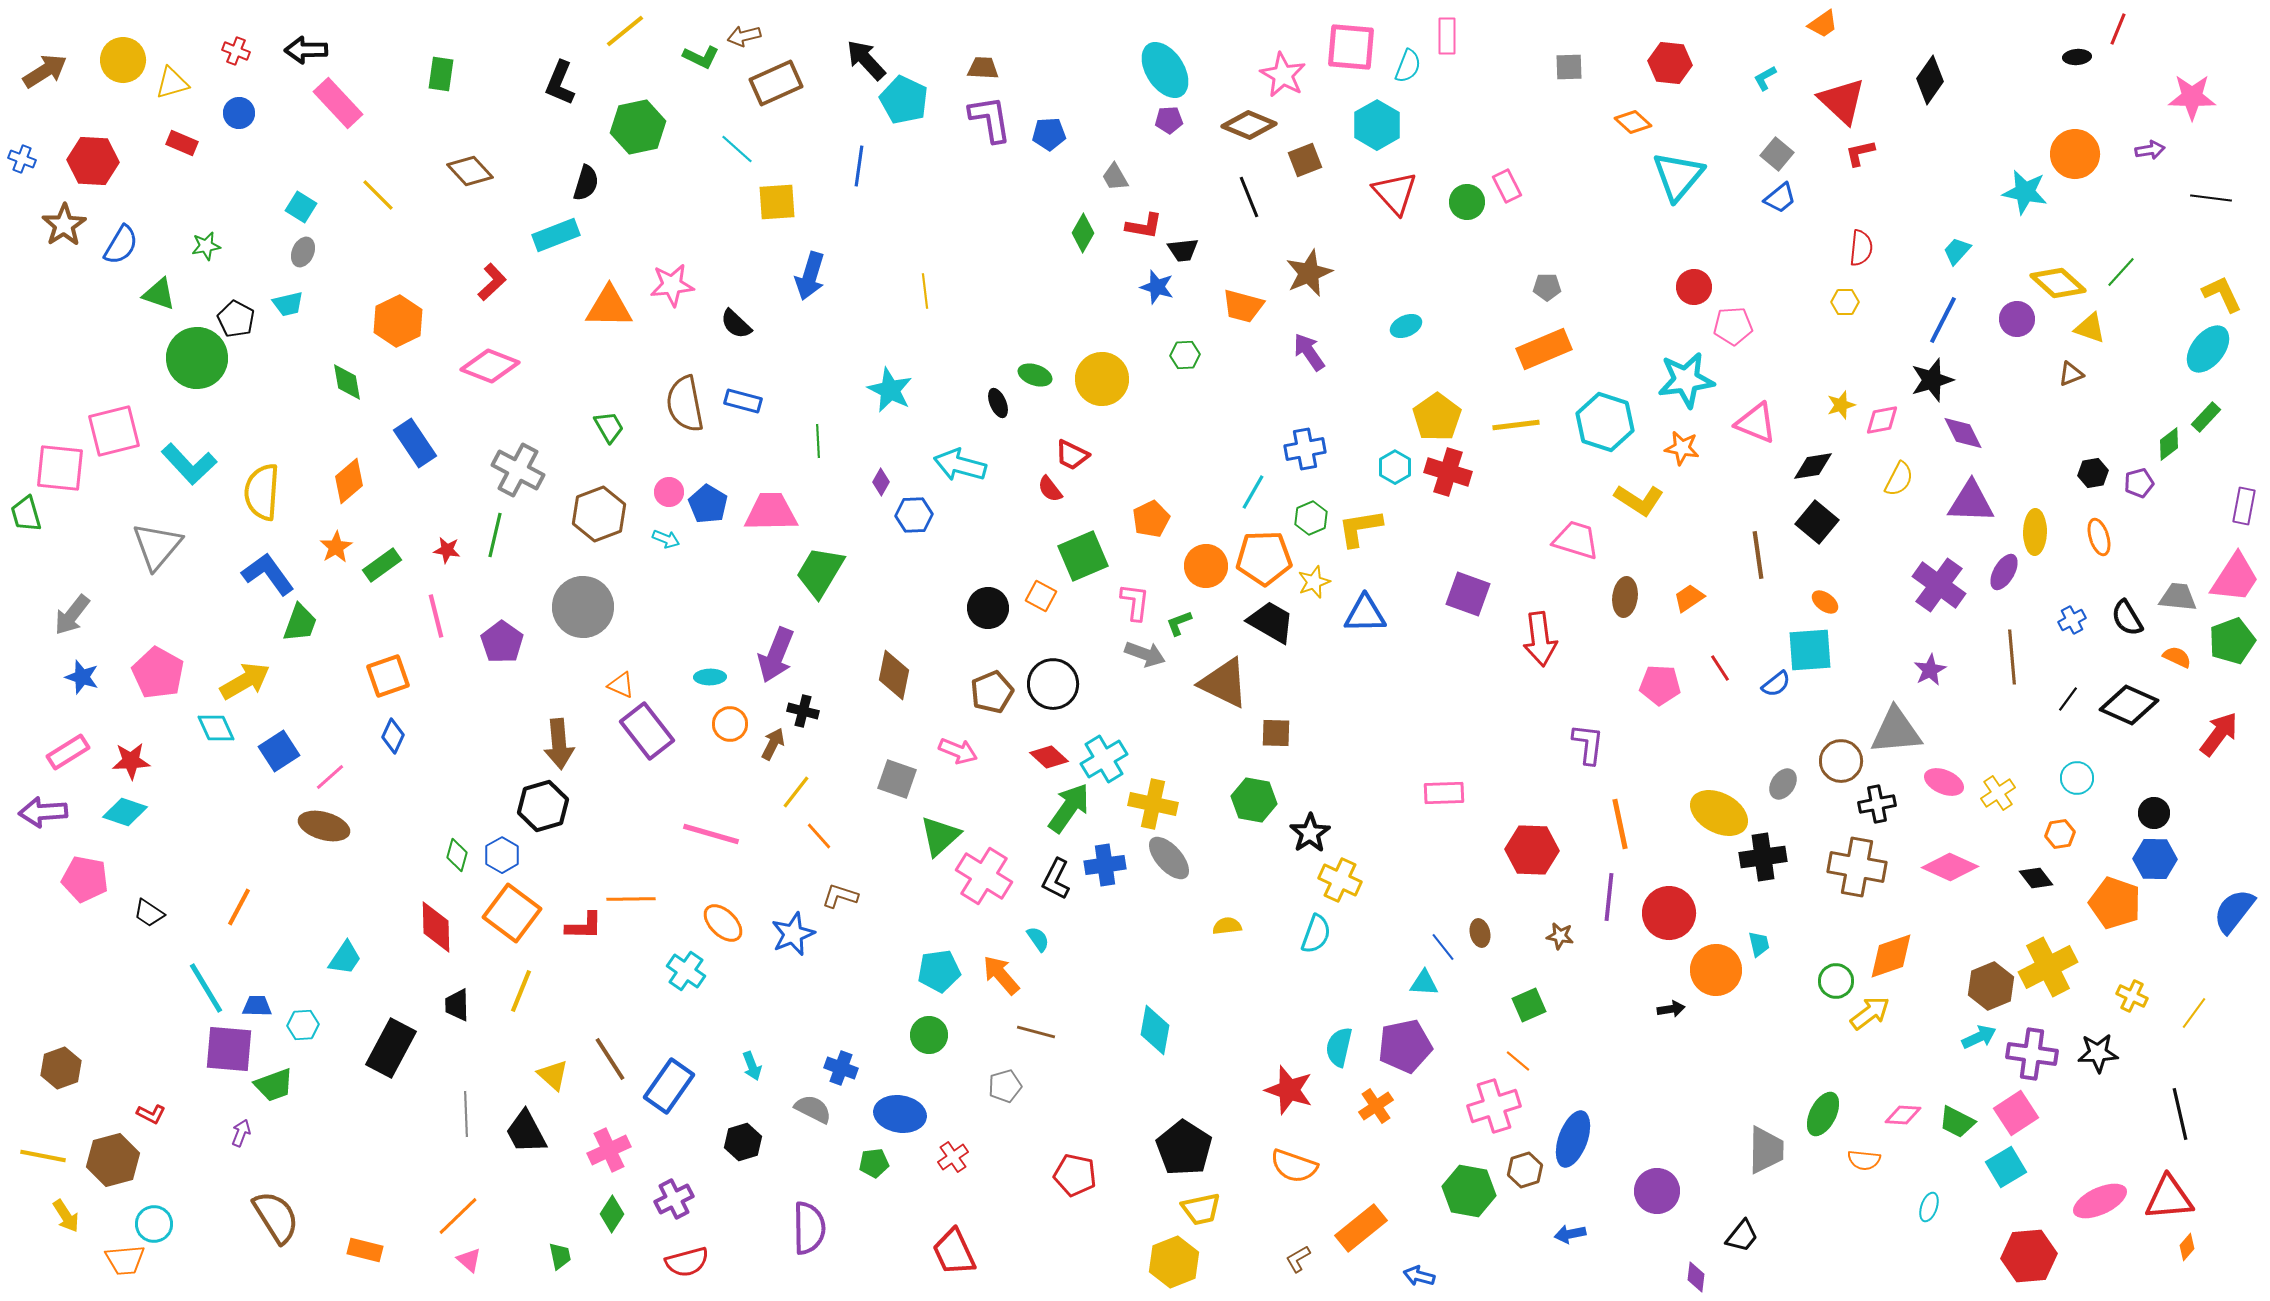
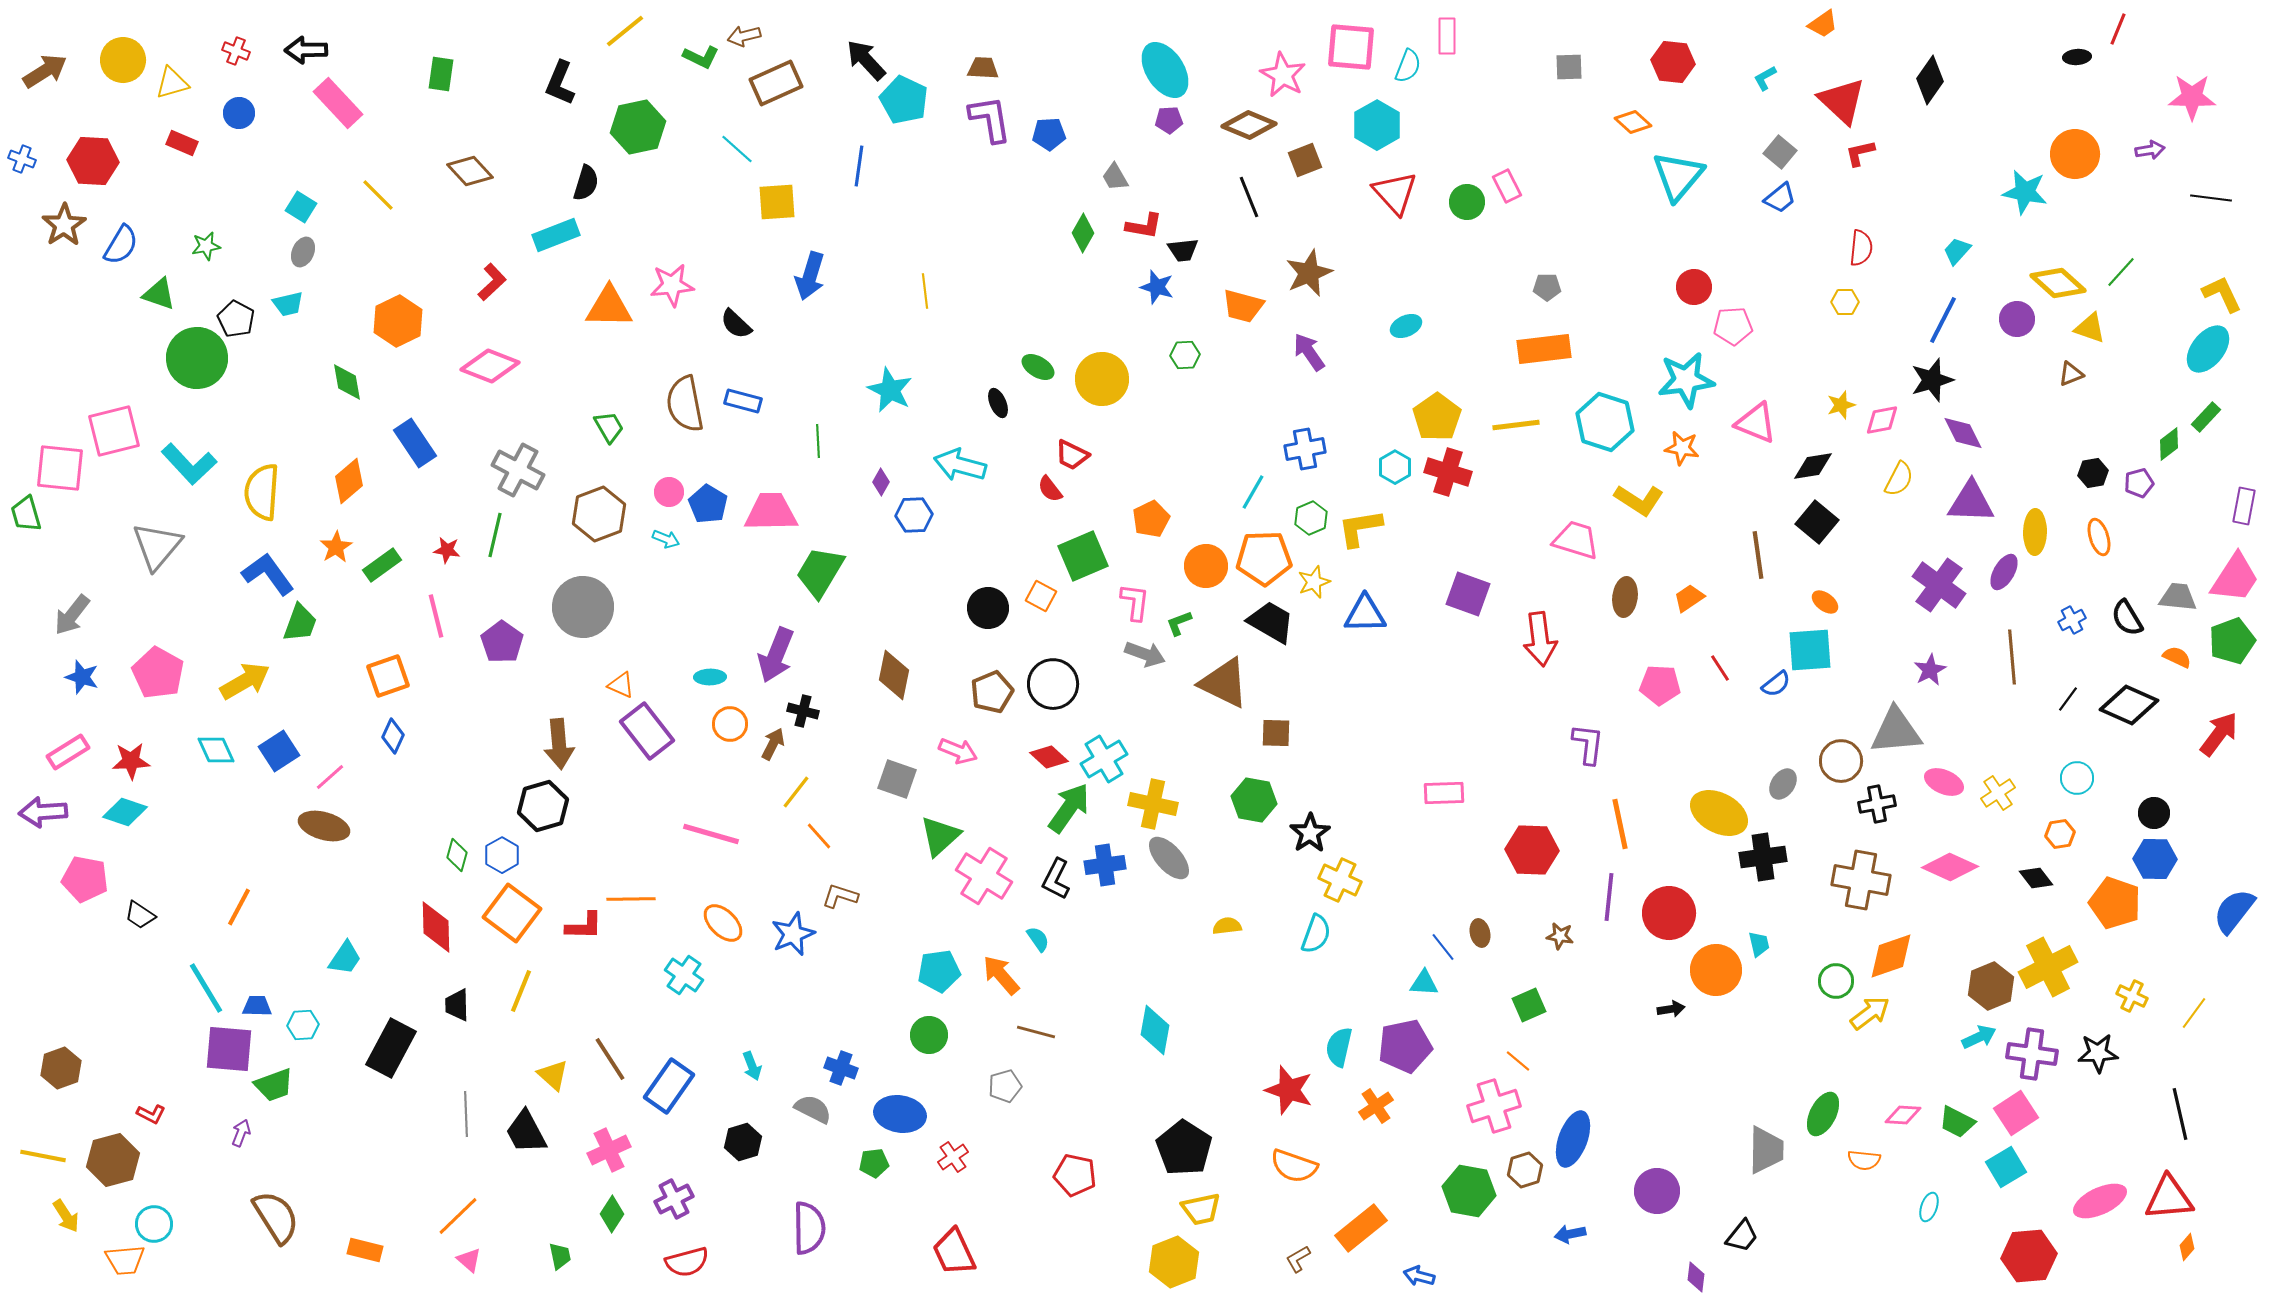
red hexagon at (1670, 63): moved 3 px right, 1 px up
gray square at (1777, 154): moved 3 px right, 2 px up
orange rectangle at (1544, 349): rotated 16 degrees clockwise
green ellipse at (1035, 375): moved 3 px right, 8 px up; rotated 12 degrees clockwise
cyan diamond at (216, 728): moved 22 px down
brown cross at (1857, 867): moved 4 px right, 13 px down
black trapezoid at (149, 913): moved 9 px left, 2 px down
cyan cross at (686, 971): moved 2 px left, 4 px down
